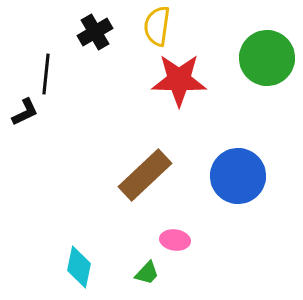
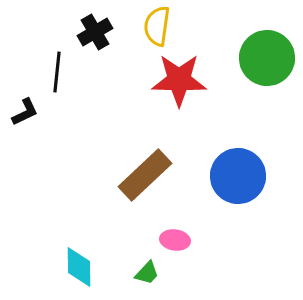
black line: moved 11 px right, 2 px up
cyan diamond: rotated 12 degrees counterclockwise
